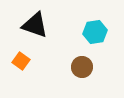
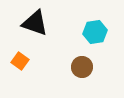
black triangle: moved 2 px up
orange square: moved 1 px left
